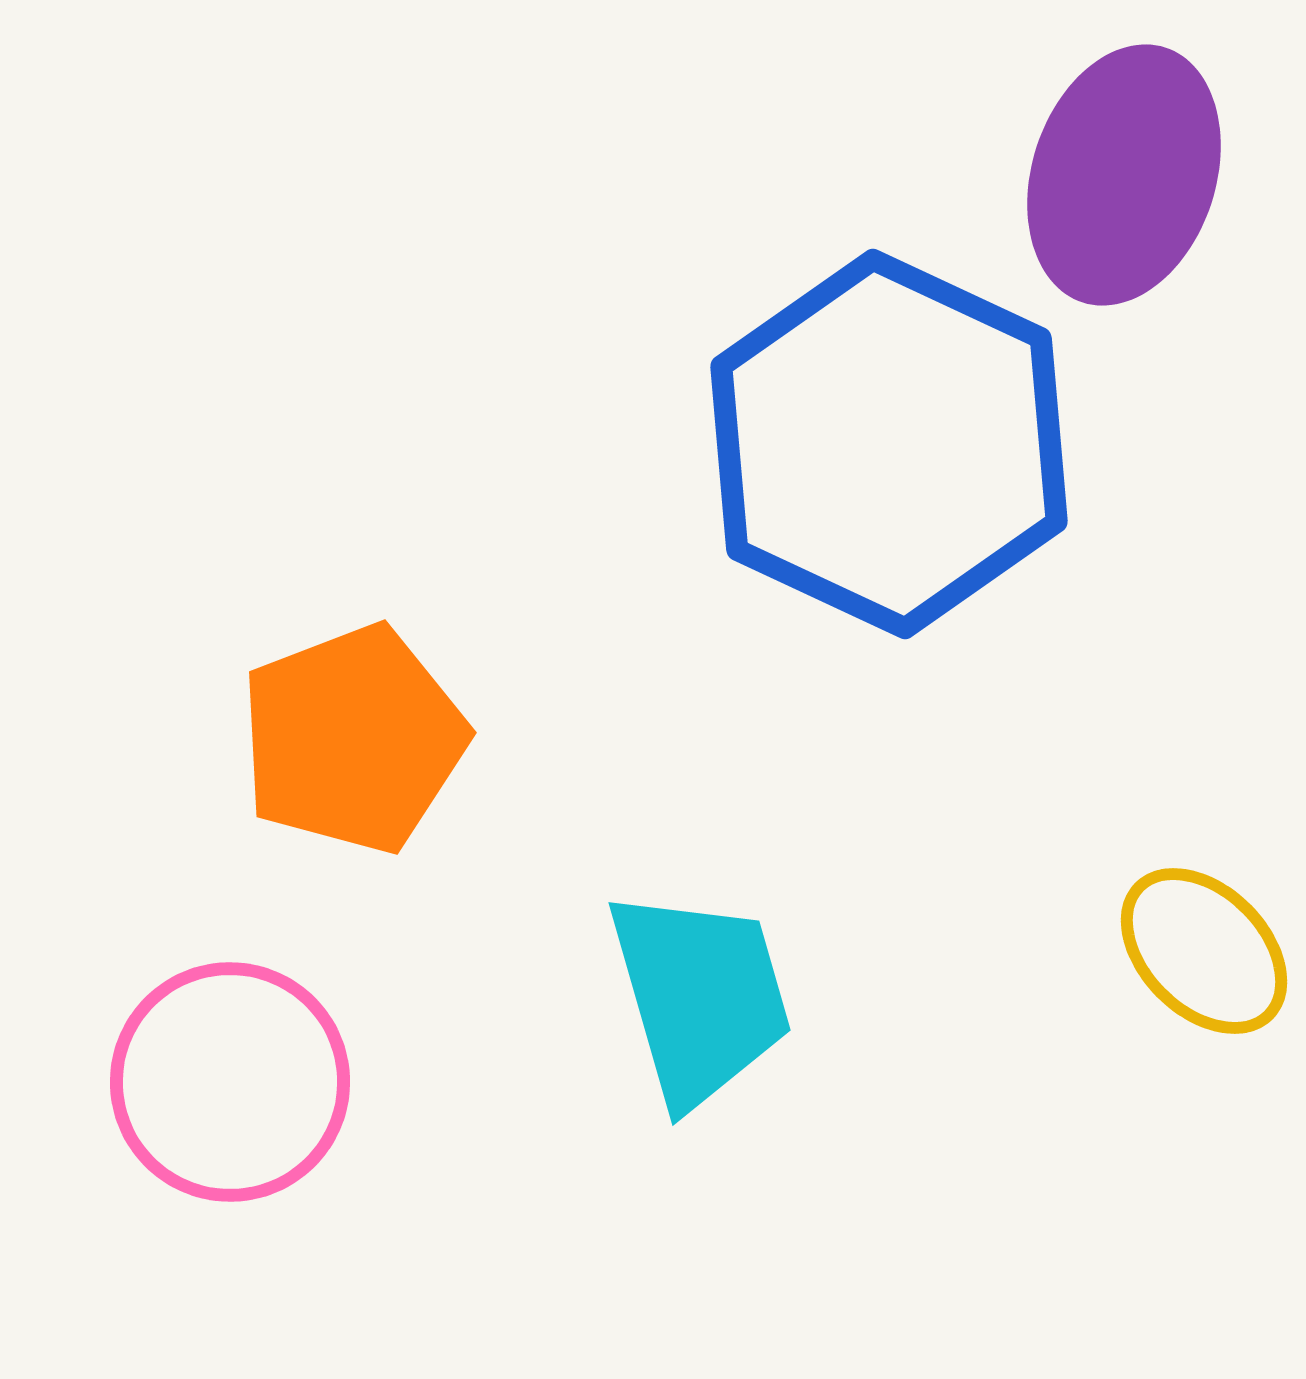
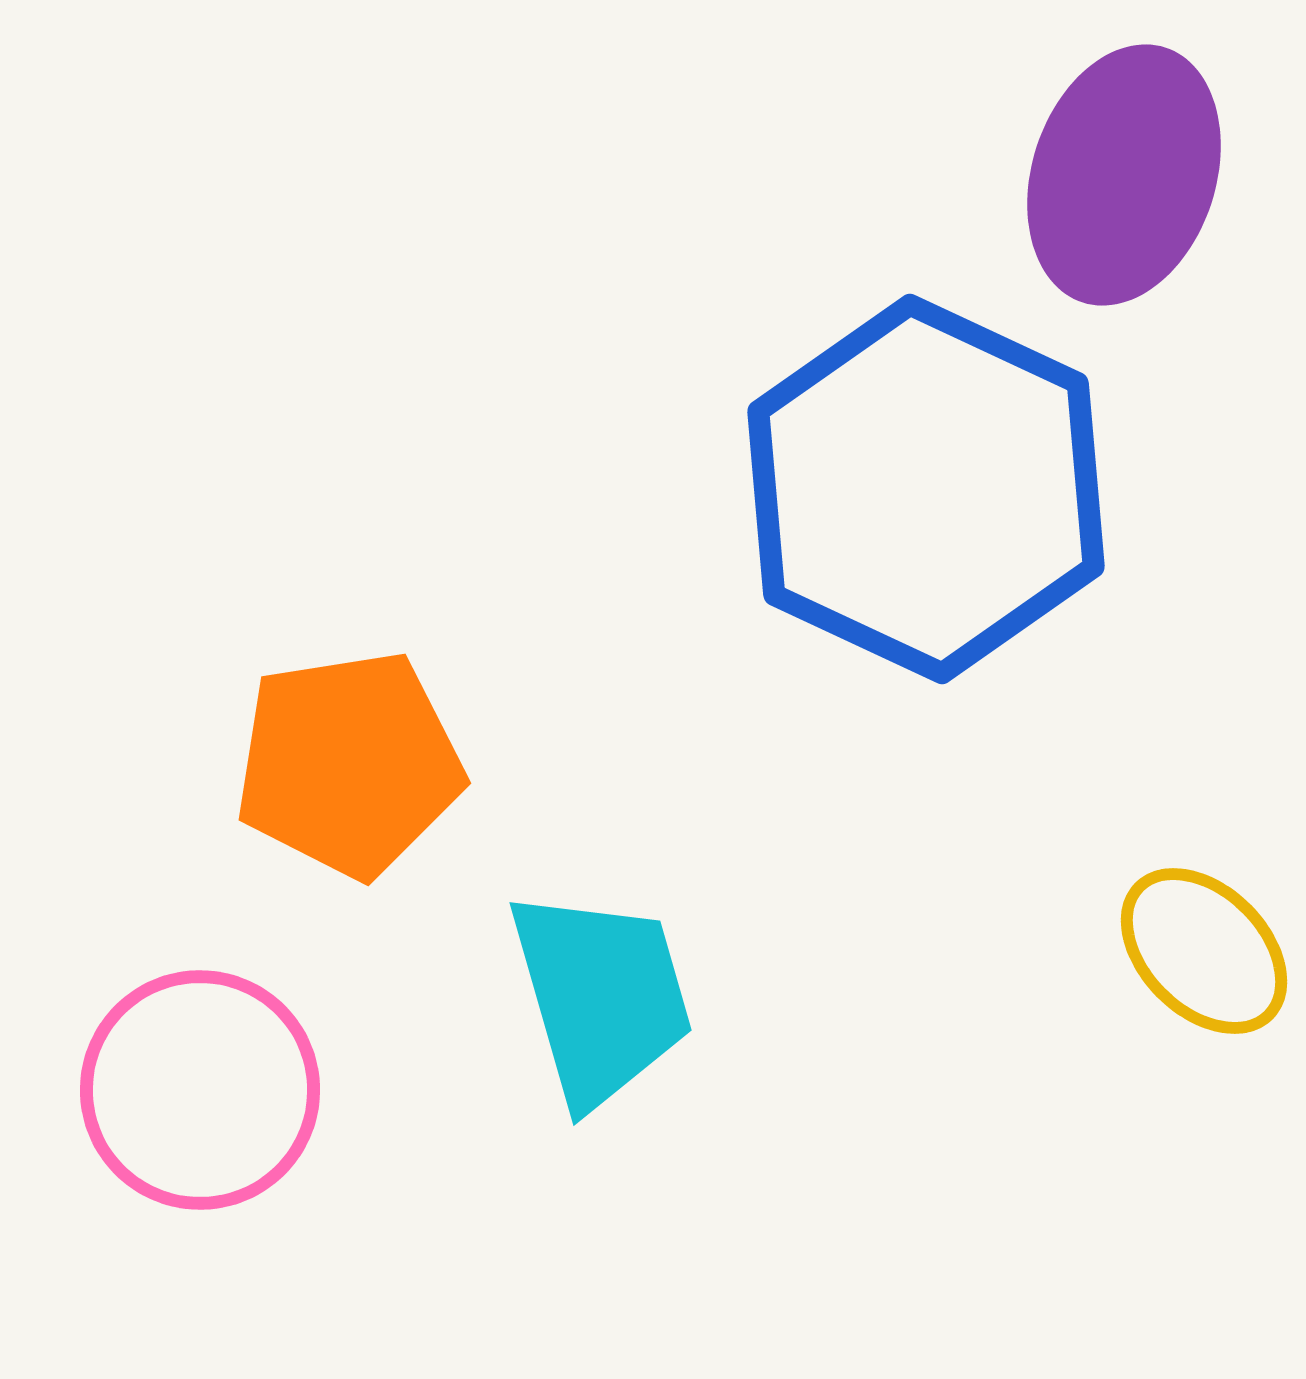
blue hexagon: moved 37 px right, 45 px down
orange pentagon: moved 4 px left, 25 px down; rotated 12 degrees clockwise
cyan trapezoid: moved 99 px left
pink circle: moved 30 px left, 8 px down
